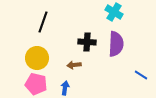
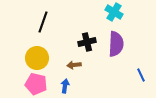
black cross: rotated 18 degrees counterclockwise
blue line: rotated 32 degrees clockwise
blue arrow: moved 2 px up
